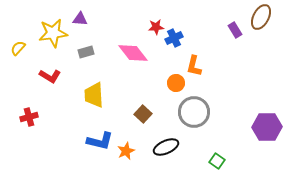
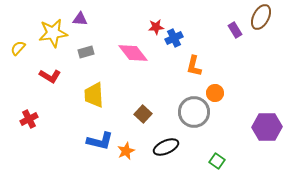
orange circle: moved 39 px right, 10 px down
red cross: moved 2 px down; rotated 12 degrees counterclockwise
